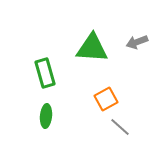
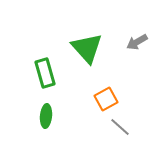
gray arrow: rotated 10 degrees counterclockwise
green triangle: moved 5 px left; rotated 44 degrees clockwise
